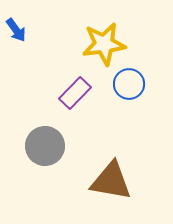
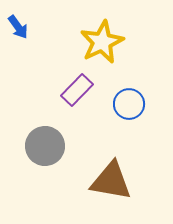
blue arrow: moved 2 px right, 3 px up
yellow star: moved 2 px left, 2 px up; rotated 18 degrees counterclockwise
blue circle: moved 20 px down
purple rectangle: moved 2 px right, 3 px up
